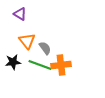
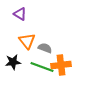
gray semicircle: rotated 32 degrees counterclockwise
green line: moved 2 px right, 2 px down
